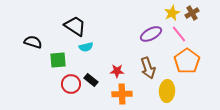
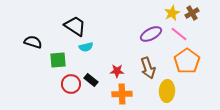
pink line: rotated 12 degrees counterclockwise
